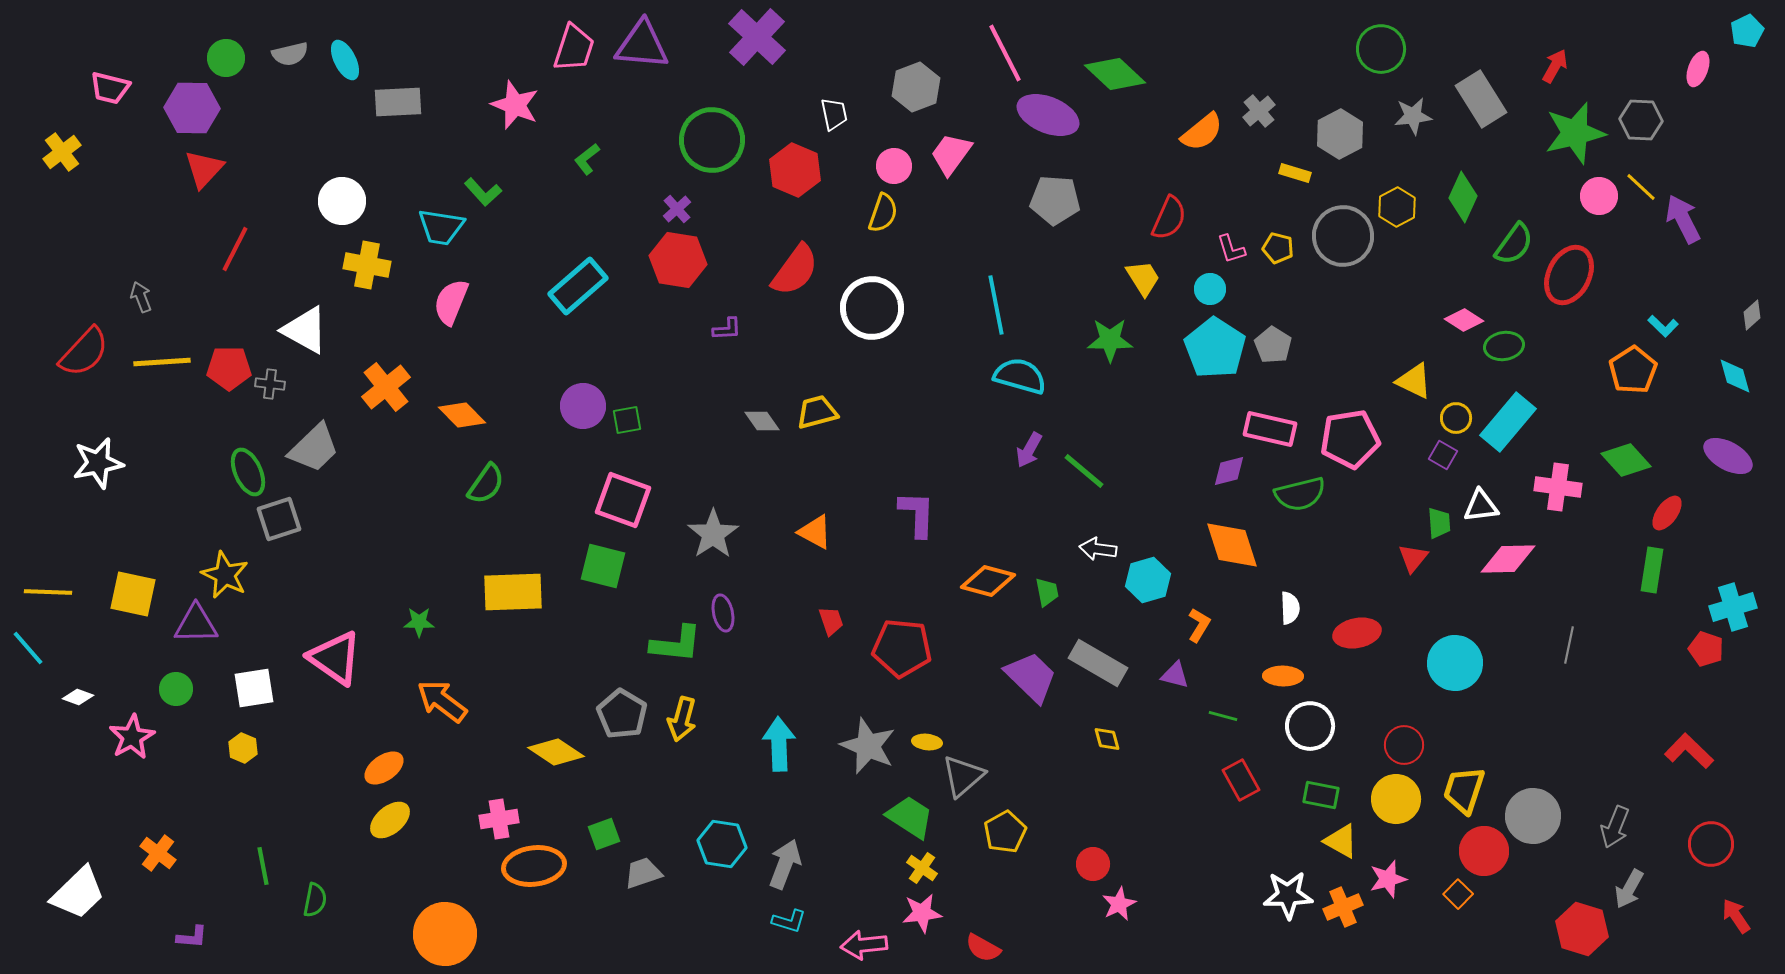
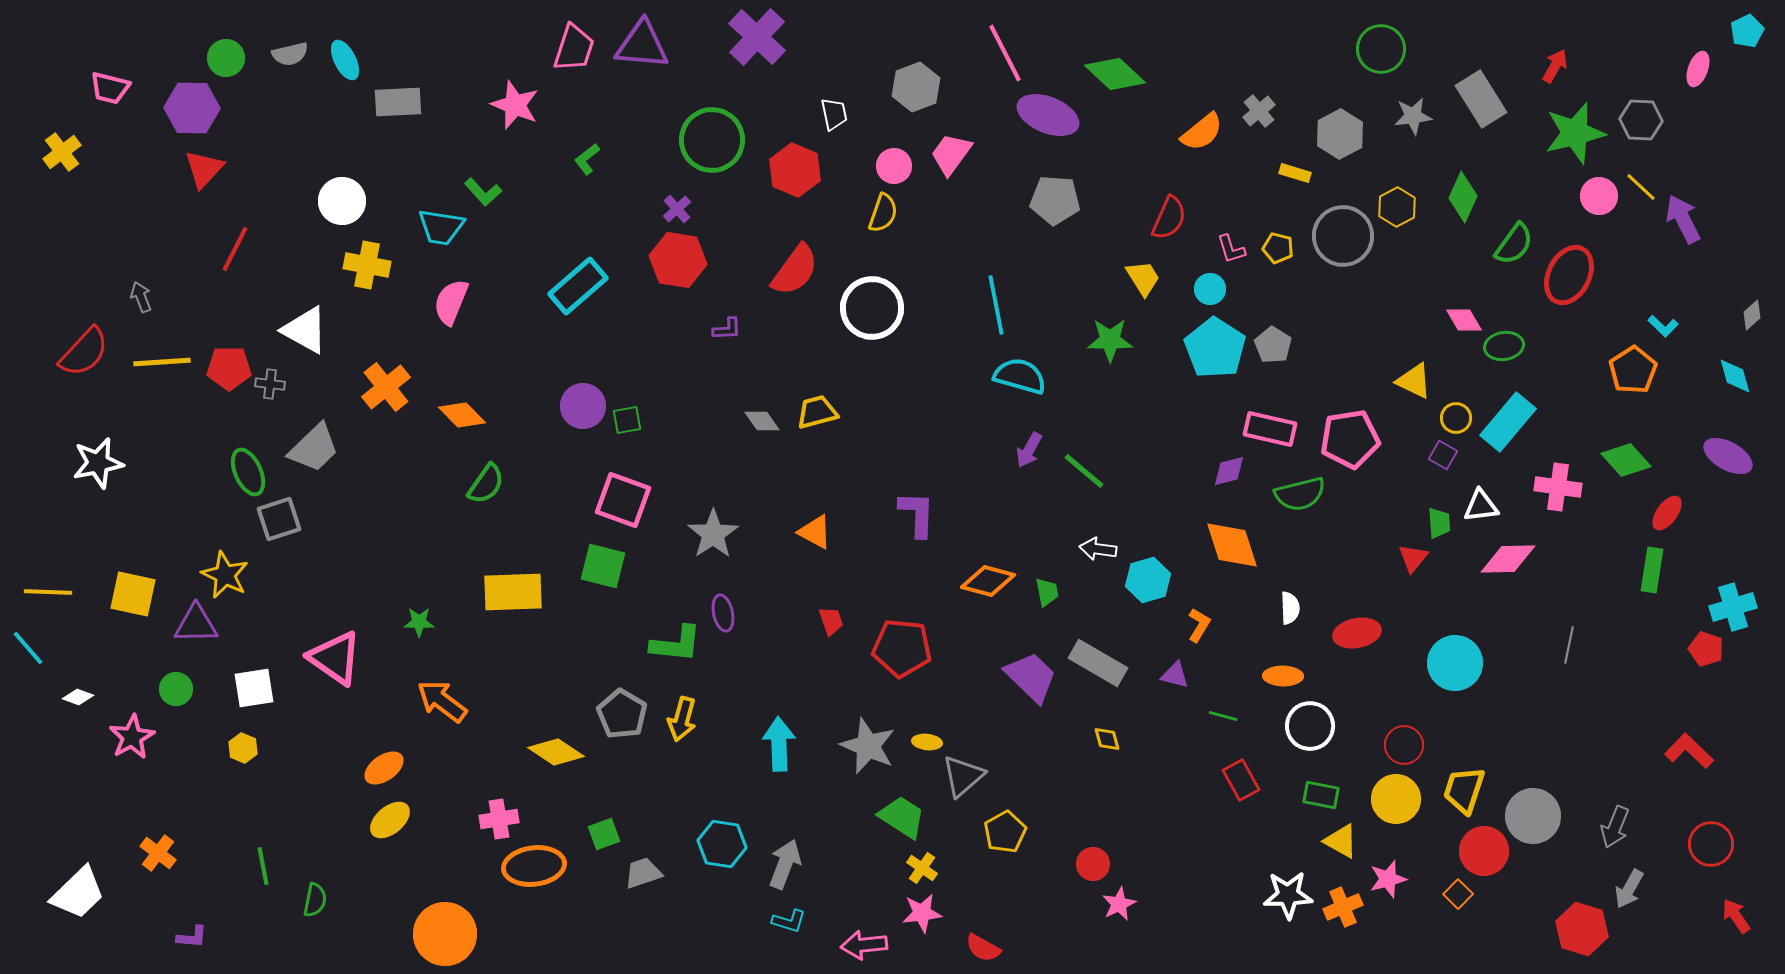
pink diamond at (1464, 320): rotated 27 degrees clockwise
green trapezoid at (910, 817): moved 8 px left
